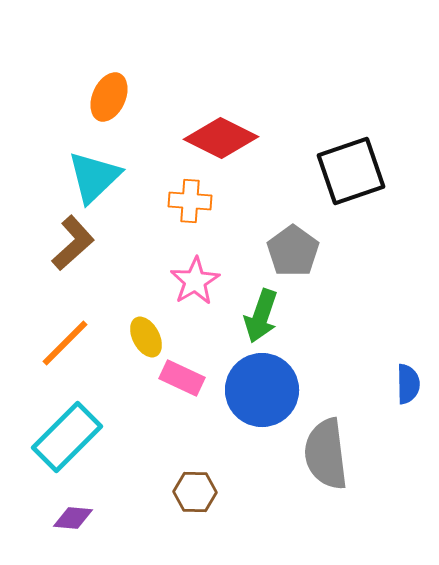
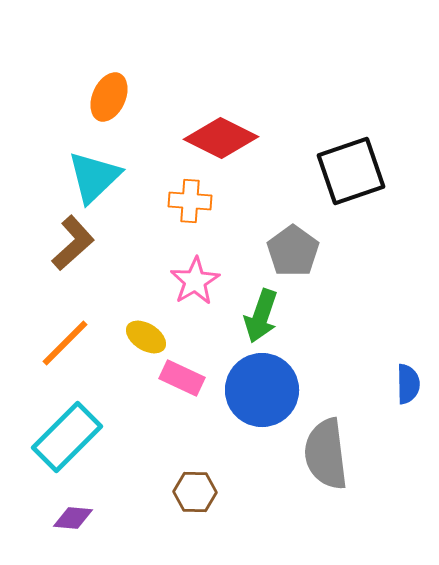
yellow ellipse: rotated 30 degrees counterclockwise
